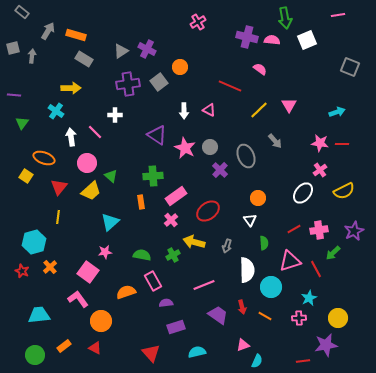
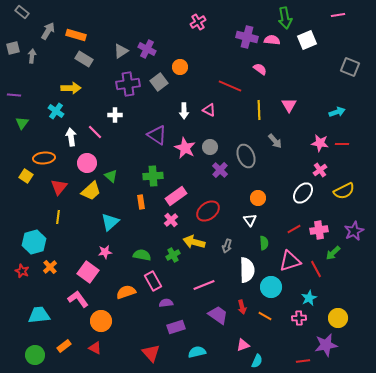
yellow line at (259, 110): rotated 48 degrees counterclockwise
orange ellipse at (44, 158): rotated 25 degrees counterclockwise
